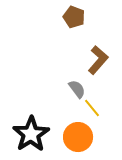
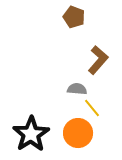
gray semicircle: rotated 48 degrees counterclockwise
orange circle: moved 4 px up
